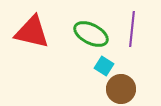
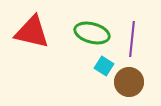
purple line: moved 10 px down
green ellipse: moved 1 px right, 1 px up; rotated 12 degrees counterclockwise
brown circle: moved 8 px right, 7 px up
